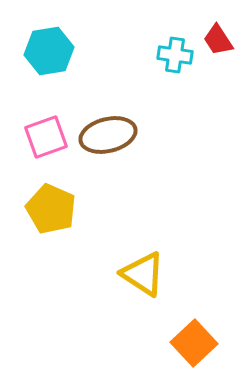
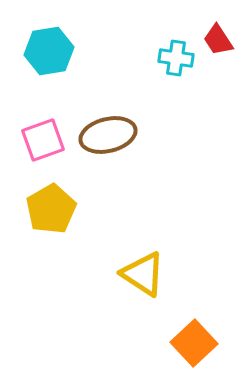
cyan cross: moved 1 px right, 3 px down
pink square: moved 3 px left, 3 px down
yellow pentagon: rotated 18 degrees clockwise
